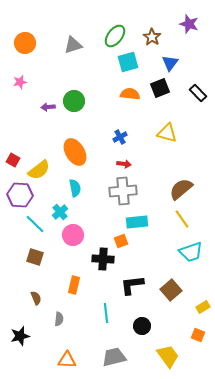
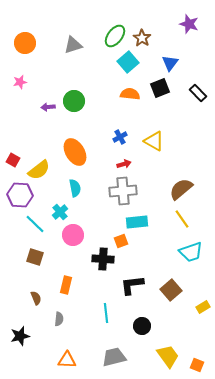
brown star at (152, 37): moved 10 px left, 1 px down
cyan square at (128, 62): rotated 25 degrees counterclockwise
yellow triangle at (167, 133): moved 13 px left, 8 px down; rotated 15 degrees clockwise
red arrow at (124, 164): rotated 24 degrees counterclockwise
orange rectangle at (74, 285): moved 8 px left
orange square at (198, 335): moved 1 px left, 30 px down
